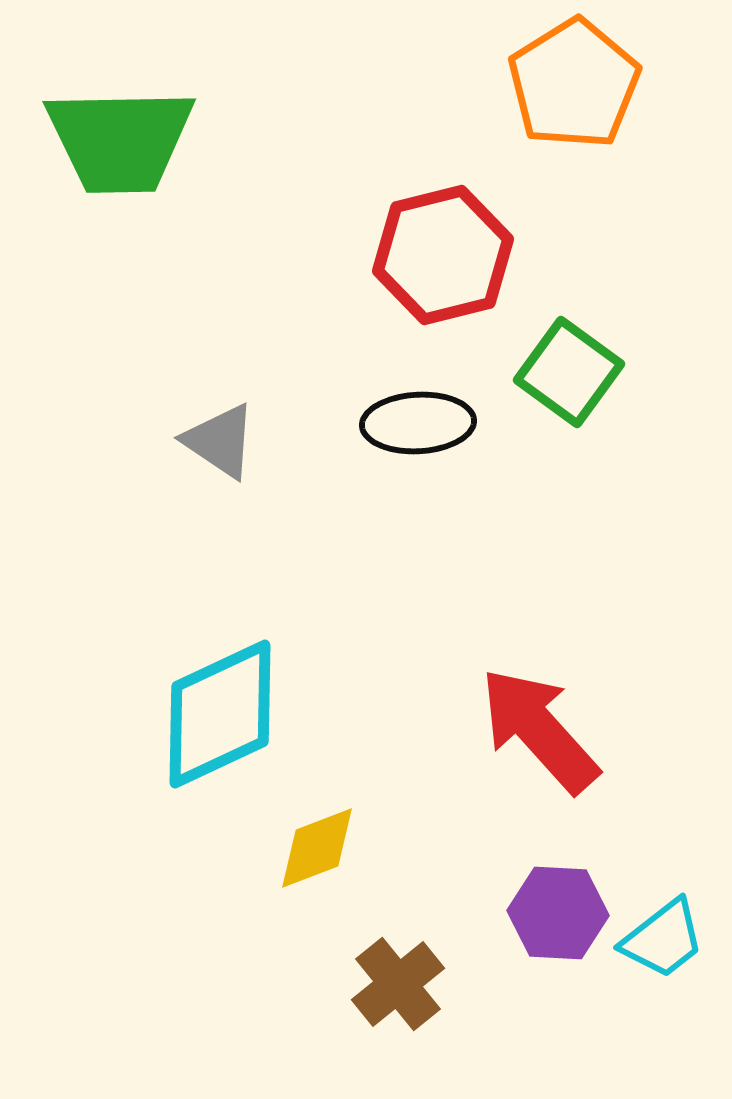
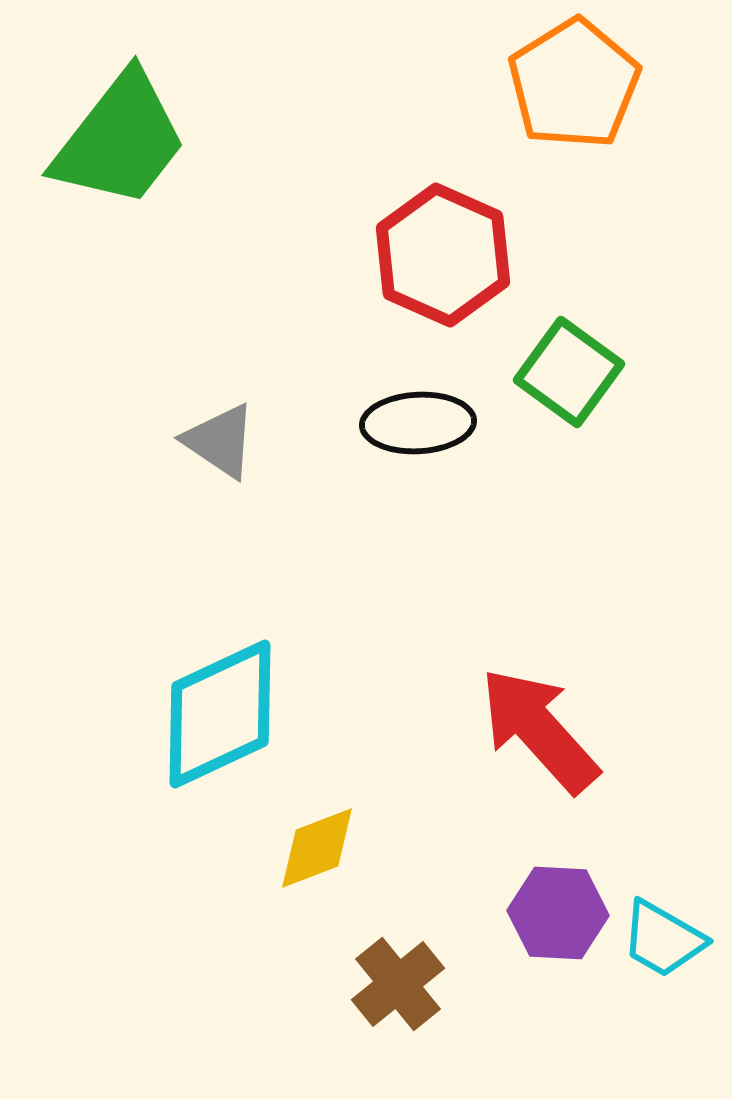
green trapezoid: rotated 51 degrees counterclockwise
red hexagon: rotated 22 degrees counterclockwise
cyan trapezoid: rotated 68 degrees clockwise
